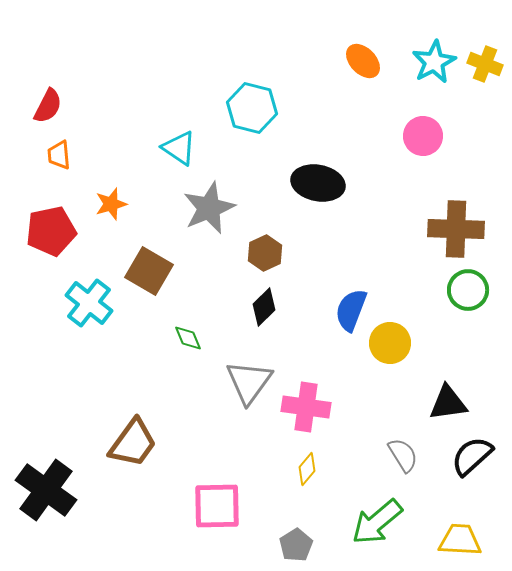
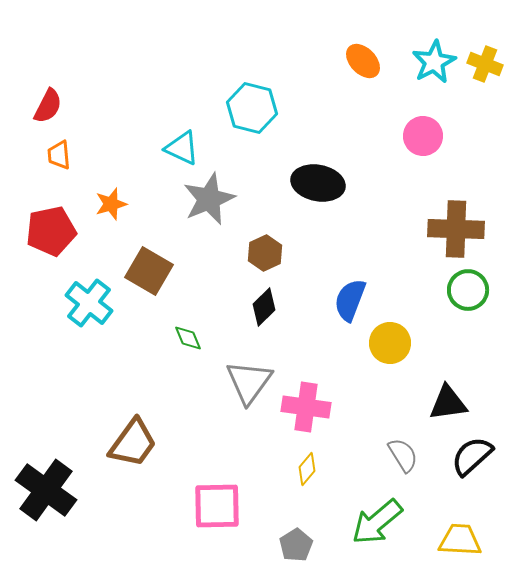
cyan triangle: moved 3 px right; rotated 9 degrees counterclockwise
gray star: moved 9 px up
blue semicircle: moved 1 px left, 10 px up
